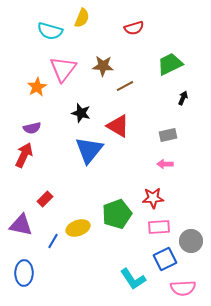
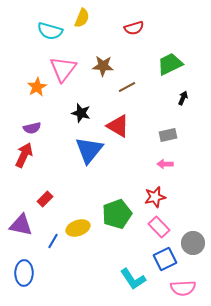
brown line: moved 2 px right, 1 px down
red star: moved 2 px right, 1 px up; rotated 10 degrees counterclockwise
pink rectangle: rotated 50 degrees clockwise
gray circle: moved 2 px right, 2 px down
